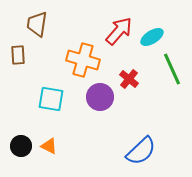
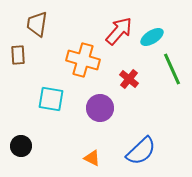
purple circle: moved 11 px down
orange triangle: moved 43 px right, 12 px down
